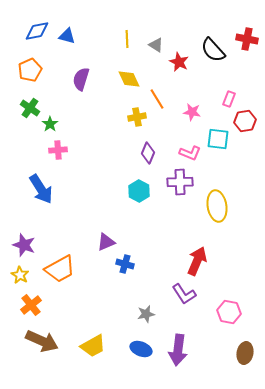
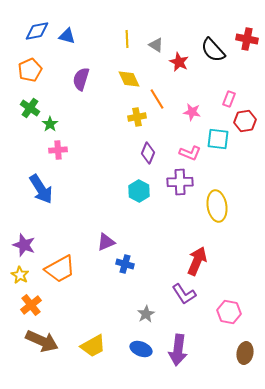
gray star: rotated 18 degrees counterclockwise
